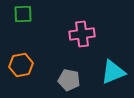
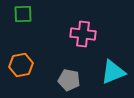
pink cross: moved 1 px right; rotated 15 degrees clockwise
